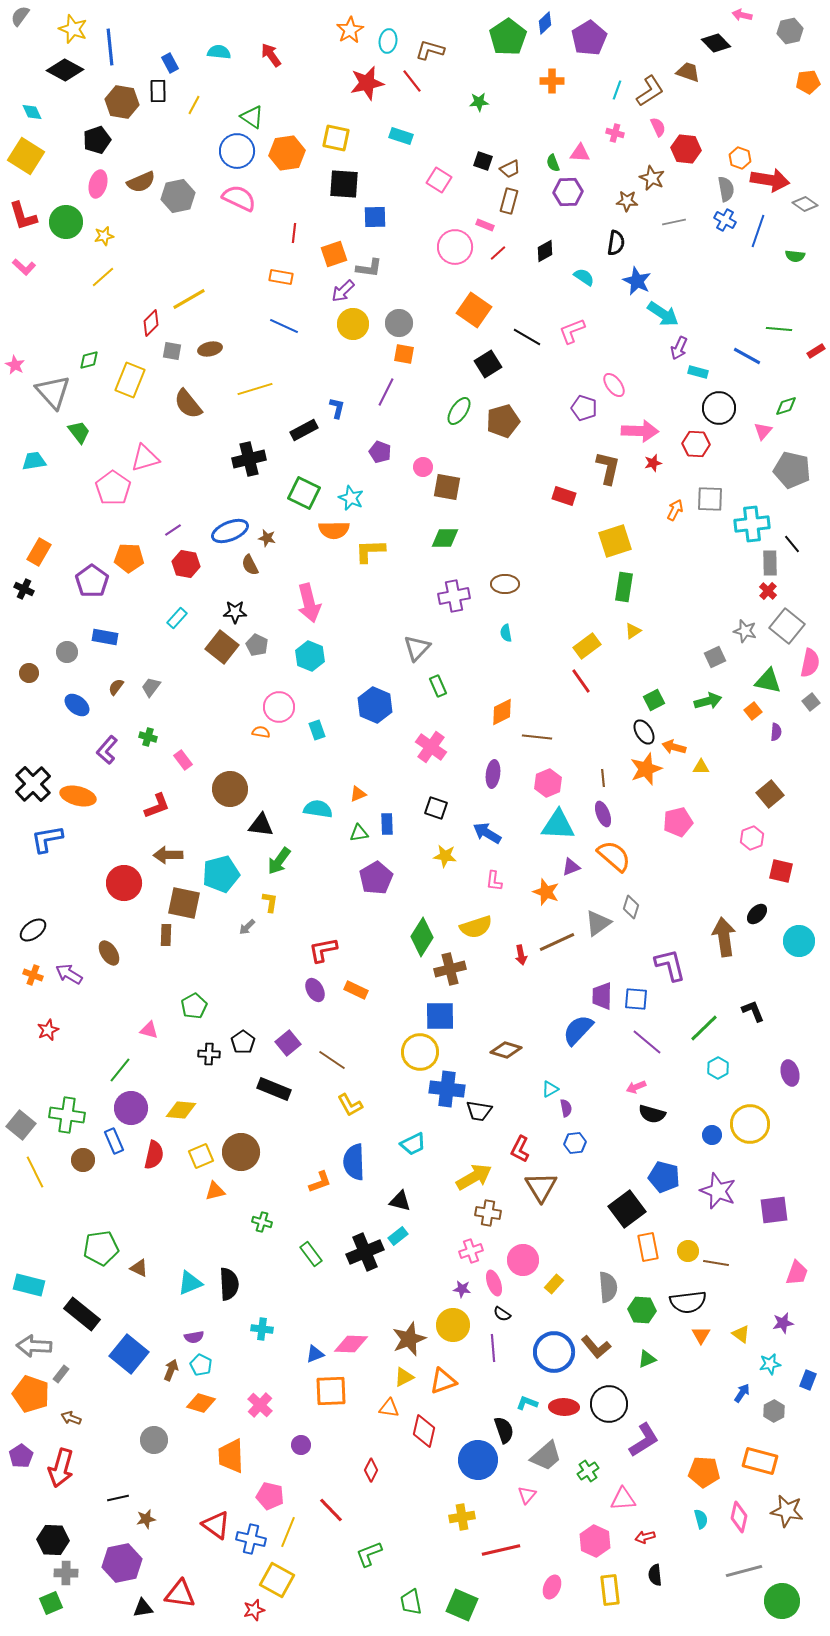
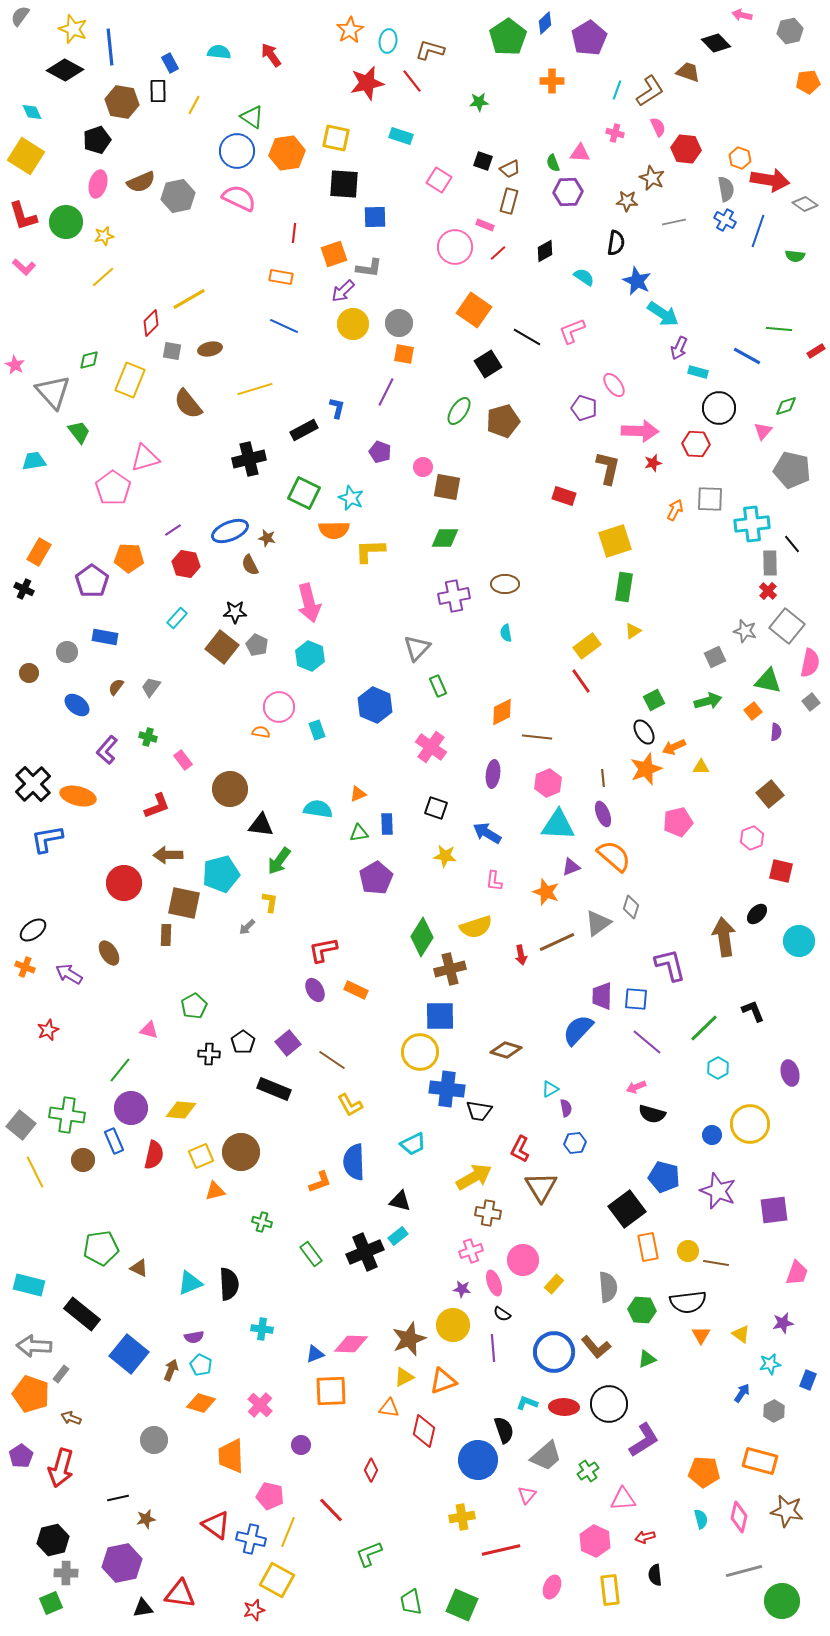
orange arrow at (674, 747): rotated 40 degrees counterclockwise
orange cross at (33, 975): moved 8 px left, 8 px up
black hexagon at (53, 1540): rotated 16 degrees counterclockwise
